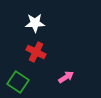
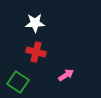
red cross: rotated 12 degrees counterclockwise
pink arrow: moved 2 px up
